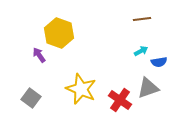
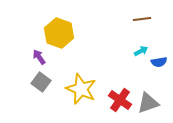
purple arrow: moved 2 px down
gray triangle: moved 15 px down
gray square: moved 10 px right, 16 px up
